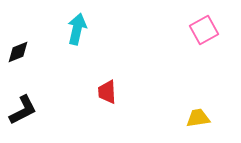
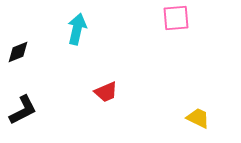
pink square: moved 28 px left, 12 px up; rotated 24 degrees clockwise
red trapezoid: moved 1 px left; rotated 110 degrees counterclockwise
yellow trapezoid: rotated 35 degrees clockwise
